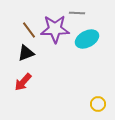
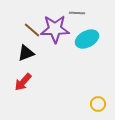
brown line: moved 3 px right; rotated 12 degrees counterclockwise
